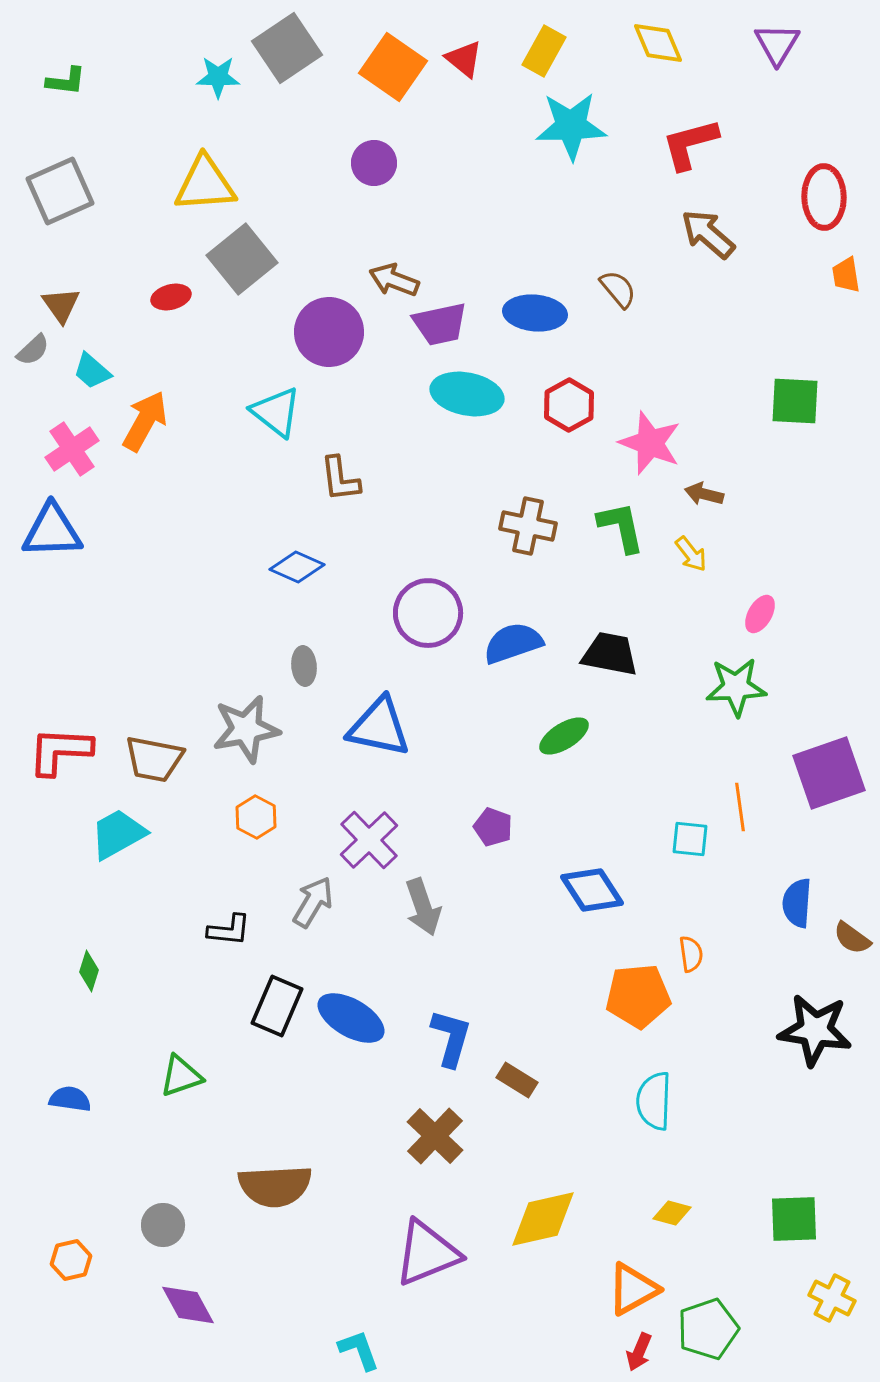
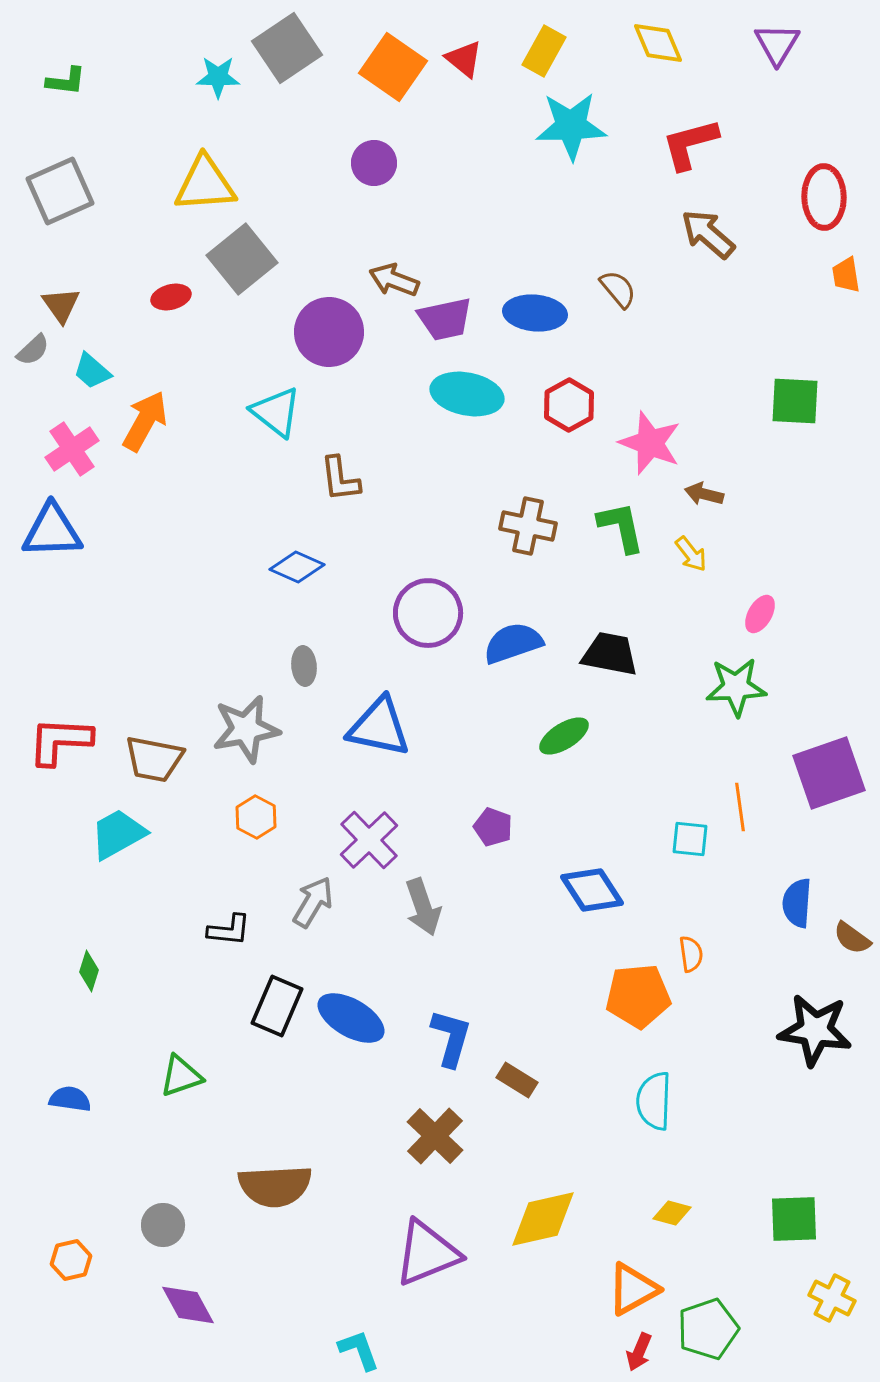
purple trapezoid at (440, 324): moved 5 px right, 5 px up
red L-shape at (60, 751): moved 10 px up
